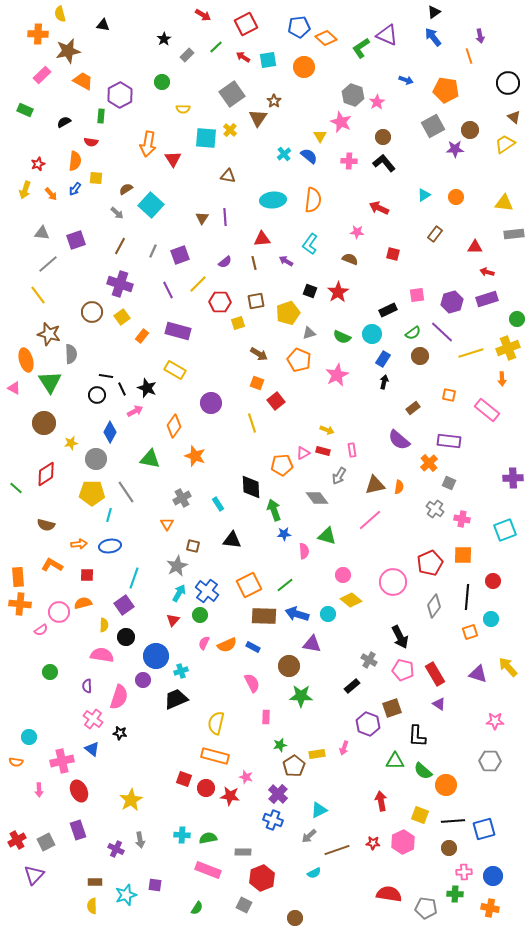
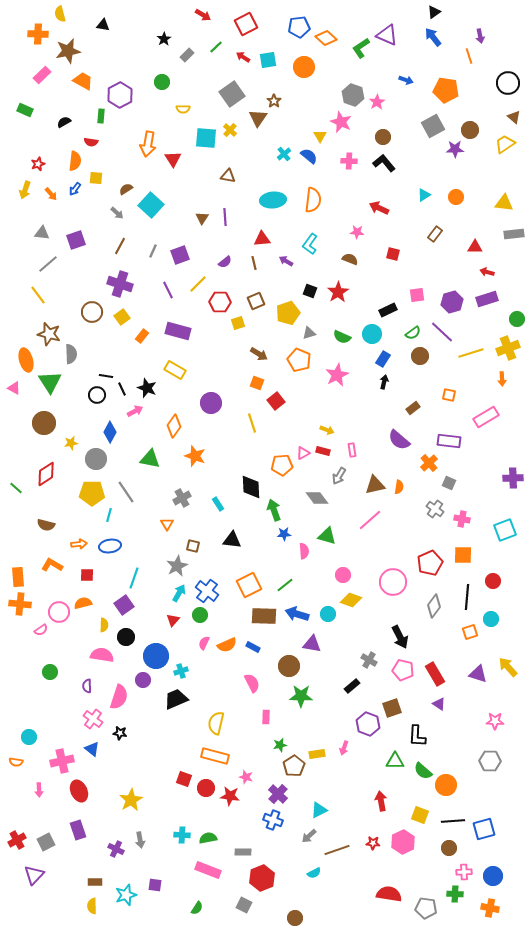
brown square at (256, 301): rotated 12 degrees counterclockwise
pink rectangle at (487, 410): moved 1 px left, 7 px down; rotated 70 degrees counterclockwise
yellow diamond at (351, 600): rotated 20 degrees counterclockwise
